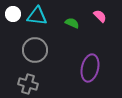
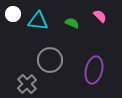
cyan triangle: moved 1 px right, 5 px down
gray circle: moved 15 px right, 10 px down
purple ellipse: moved 4 px right, 2 px down
gray cross: moved 1 px left; rotated 30 degrees clockwise
